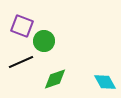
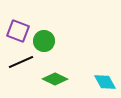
purple square: moved 4 px left, 5 px down
green diamond: rotated 45 degrees clockwise
